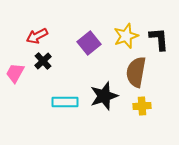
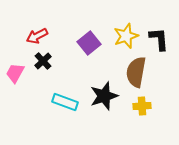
cyan rectangle: rotated 20 degrees clockwise
